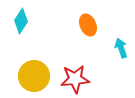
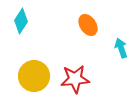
orange ellipse: rotated 10 degrees counterclockwise
